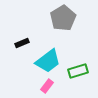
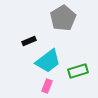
black rectangle: moved 7 px right, 2 px up
pink rectangle: rotated 16 degrees counterclockwise
